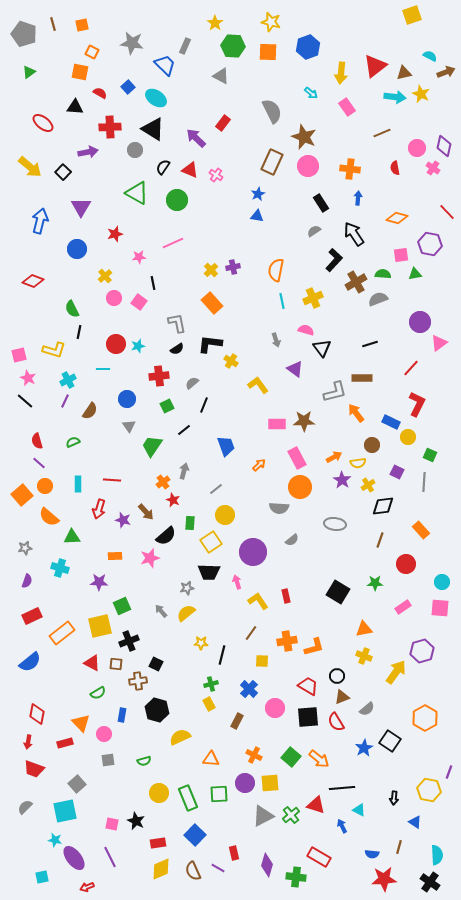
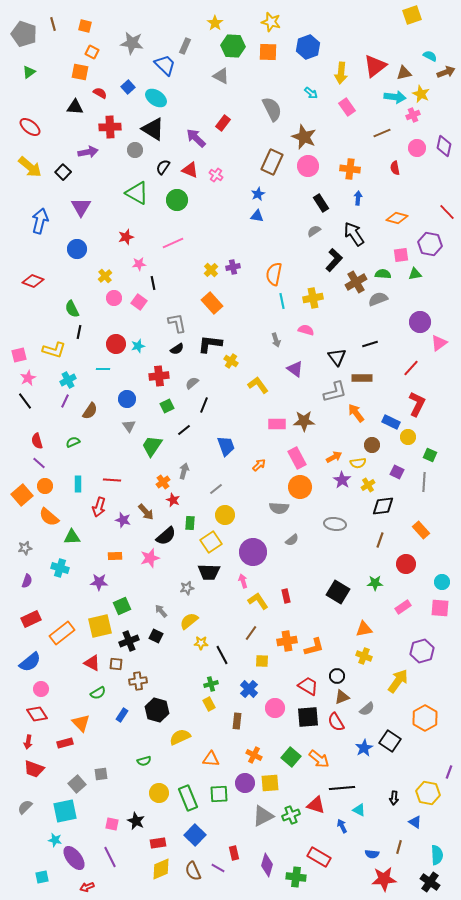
orange square at (82, 25): moved 3 px right, 1 px down; rotated 24 degrees clockwise
gray semicircle at (272, 111): moved 2 px up
red ellipse at (43, 123): moved 13 px left, 4 px down
pink cross at (433, 168): moved 20 px left, 53 px up; rotated 32 degrees clockwise
red star at (115, 234): moved 11 px right, 3 px down
pink star at (139, 257): moved 7 px down
orange semicircle at (276, 270): moved 2 px left, 4 px down
yellow cross at (313, 298): rotated 12 degrees clockwise
black triangle at (322, 348): moved 15 px right, 9 px down
pink star at (28, 378): rotated 21 degrees clockwise
black line at (25, 401): rotated 12 degrees clockwise
red arrow at (99, 509): moved 2 px up
pink arrow at (237, 582): moved 6 px right, 1 px up
yellow semicircle at (186, 613): moved 3 px right, 8 px down
red rectangle at (32, 616): moved 1 px left, 3 px down
black line at (222, 655): rotated 42 degrees counterclockwise
black square at (156, 664): moved 28 px up
yellow arrow at (396, 672): moved 2 px right, 9 px down
red diamond at (37, 714): rotated 45 degrees counterclockwise
blue rectangle at (122, 715): rotated 24 degrees clockwise
brown rectangle at (237, 721): rotated 21 degrees counterclockwise
pink circle at (104, 734): moved 63 px left, 45 px up
gray square at (108, 760): moved 7 px left, 14 px down
yellow hexagon at (429, 790): moved 1 px left, 3 px down
green cross at (291, 815): rotated 18 degrees clockwise
